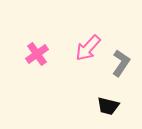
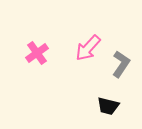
pink cross: moved 1 px up
gray L-shape: moved 1 px down
